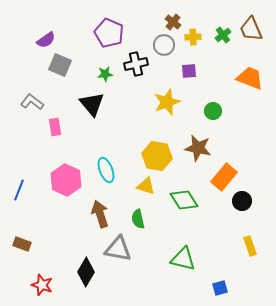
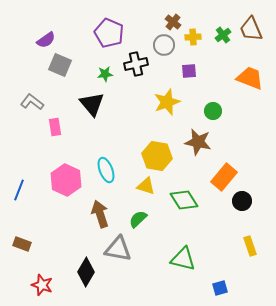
brown star: moved 6 px up
green semicircle: rotated 60 degrees clockwise
